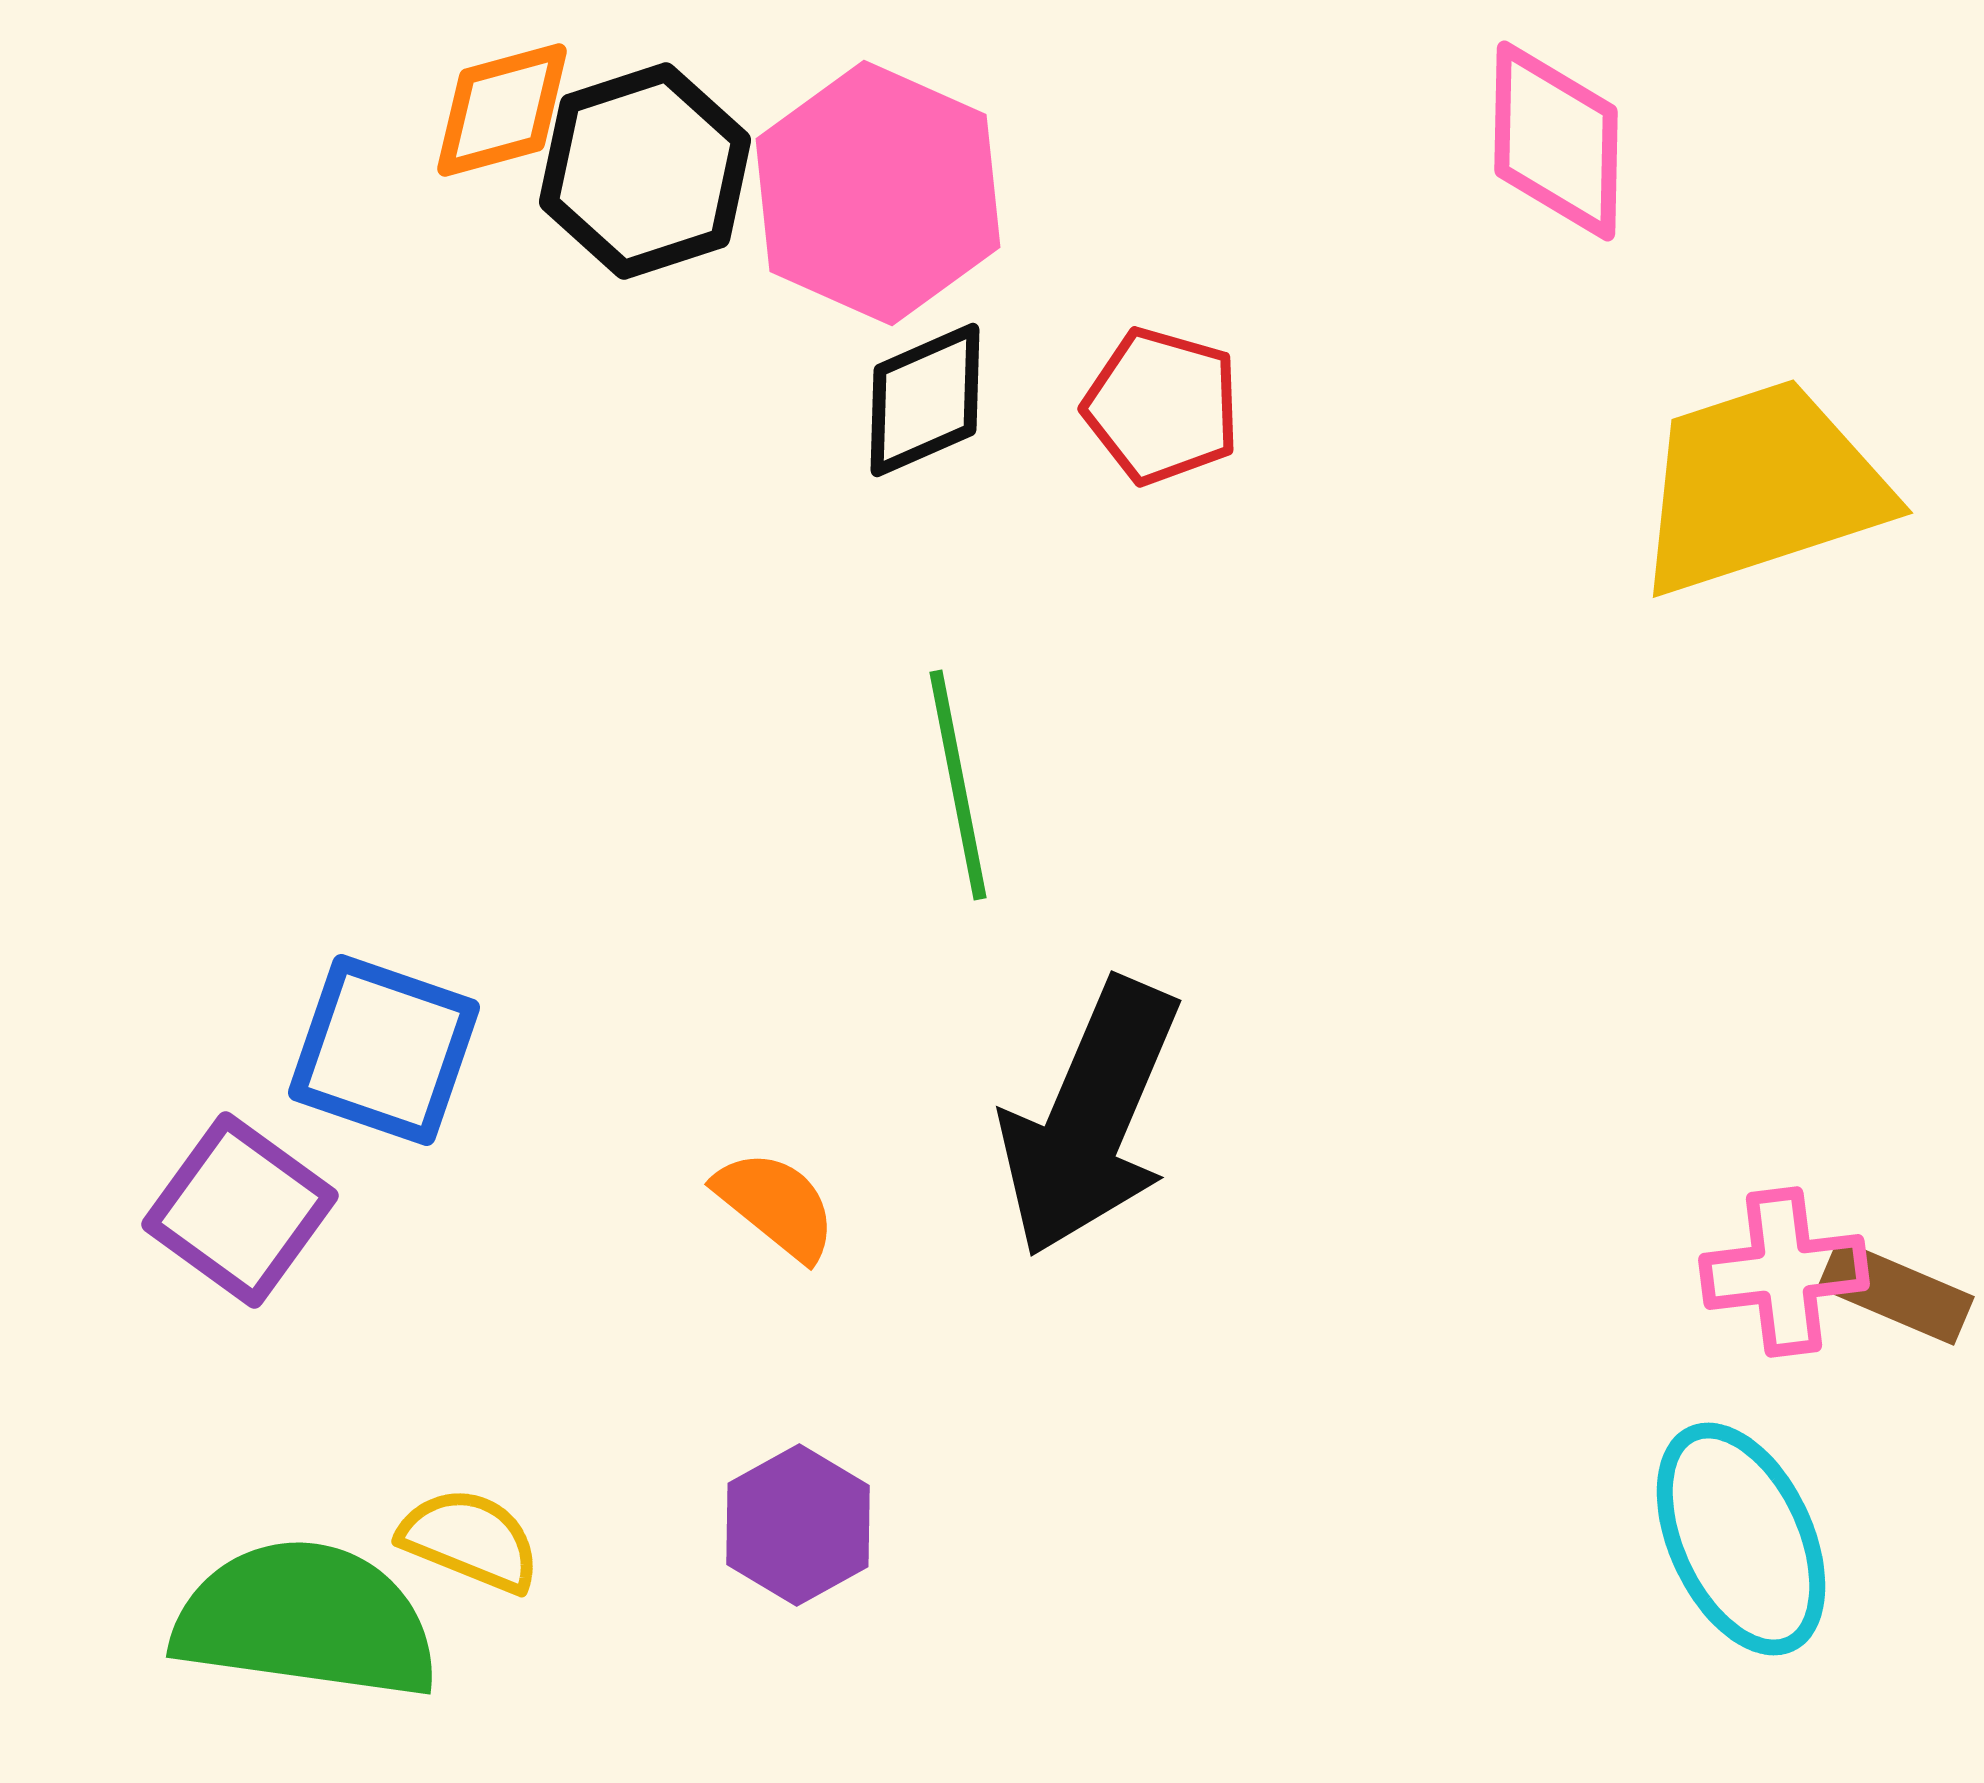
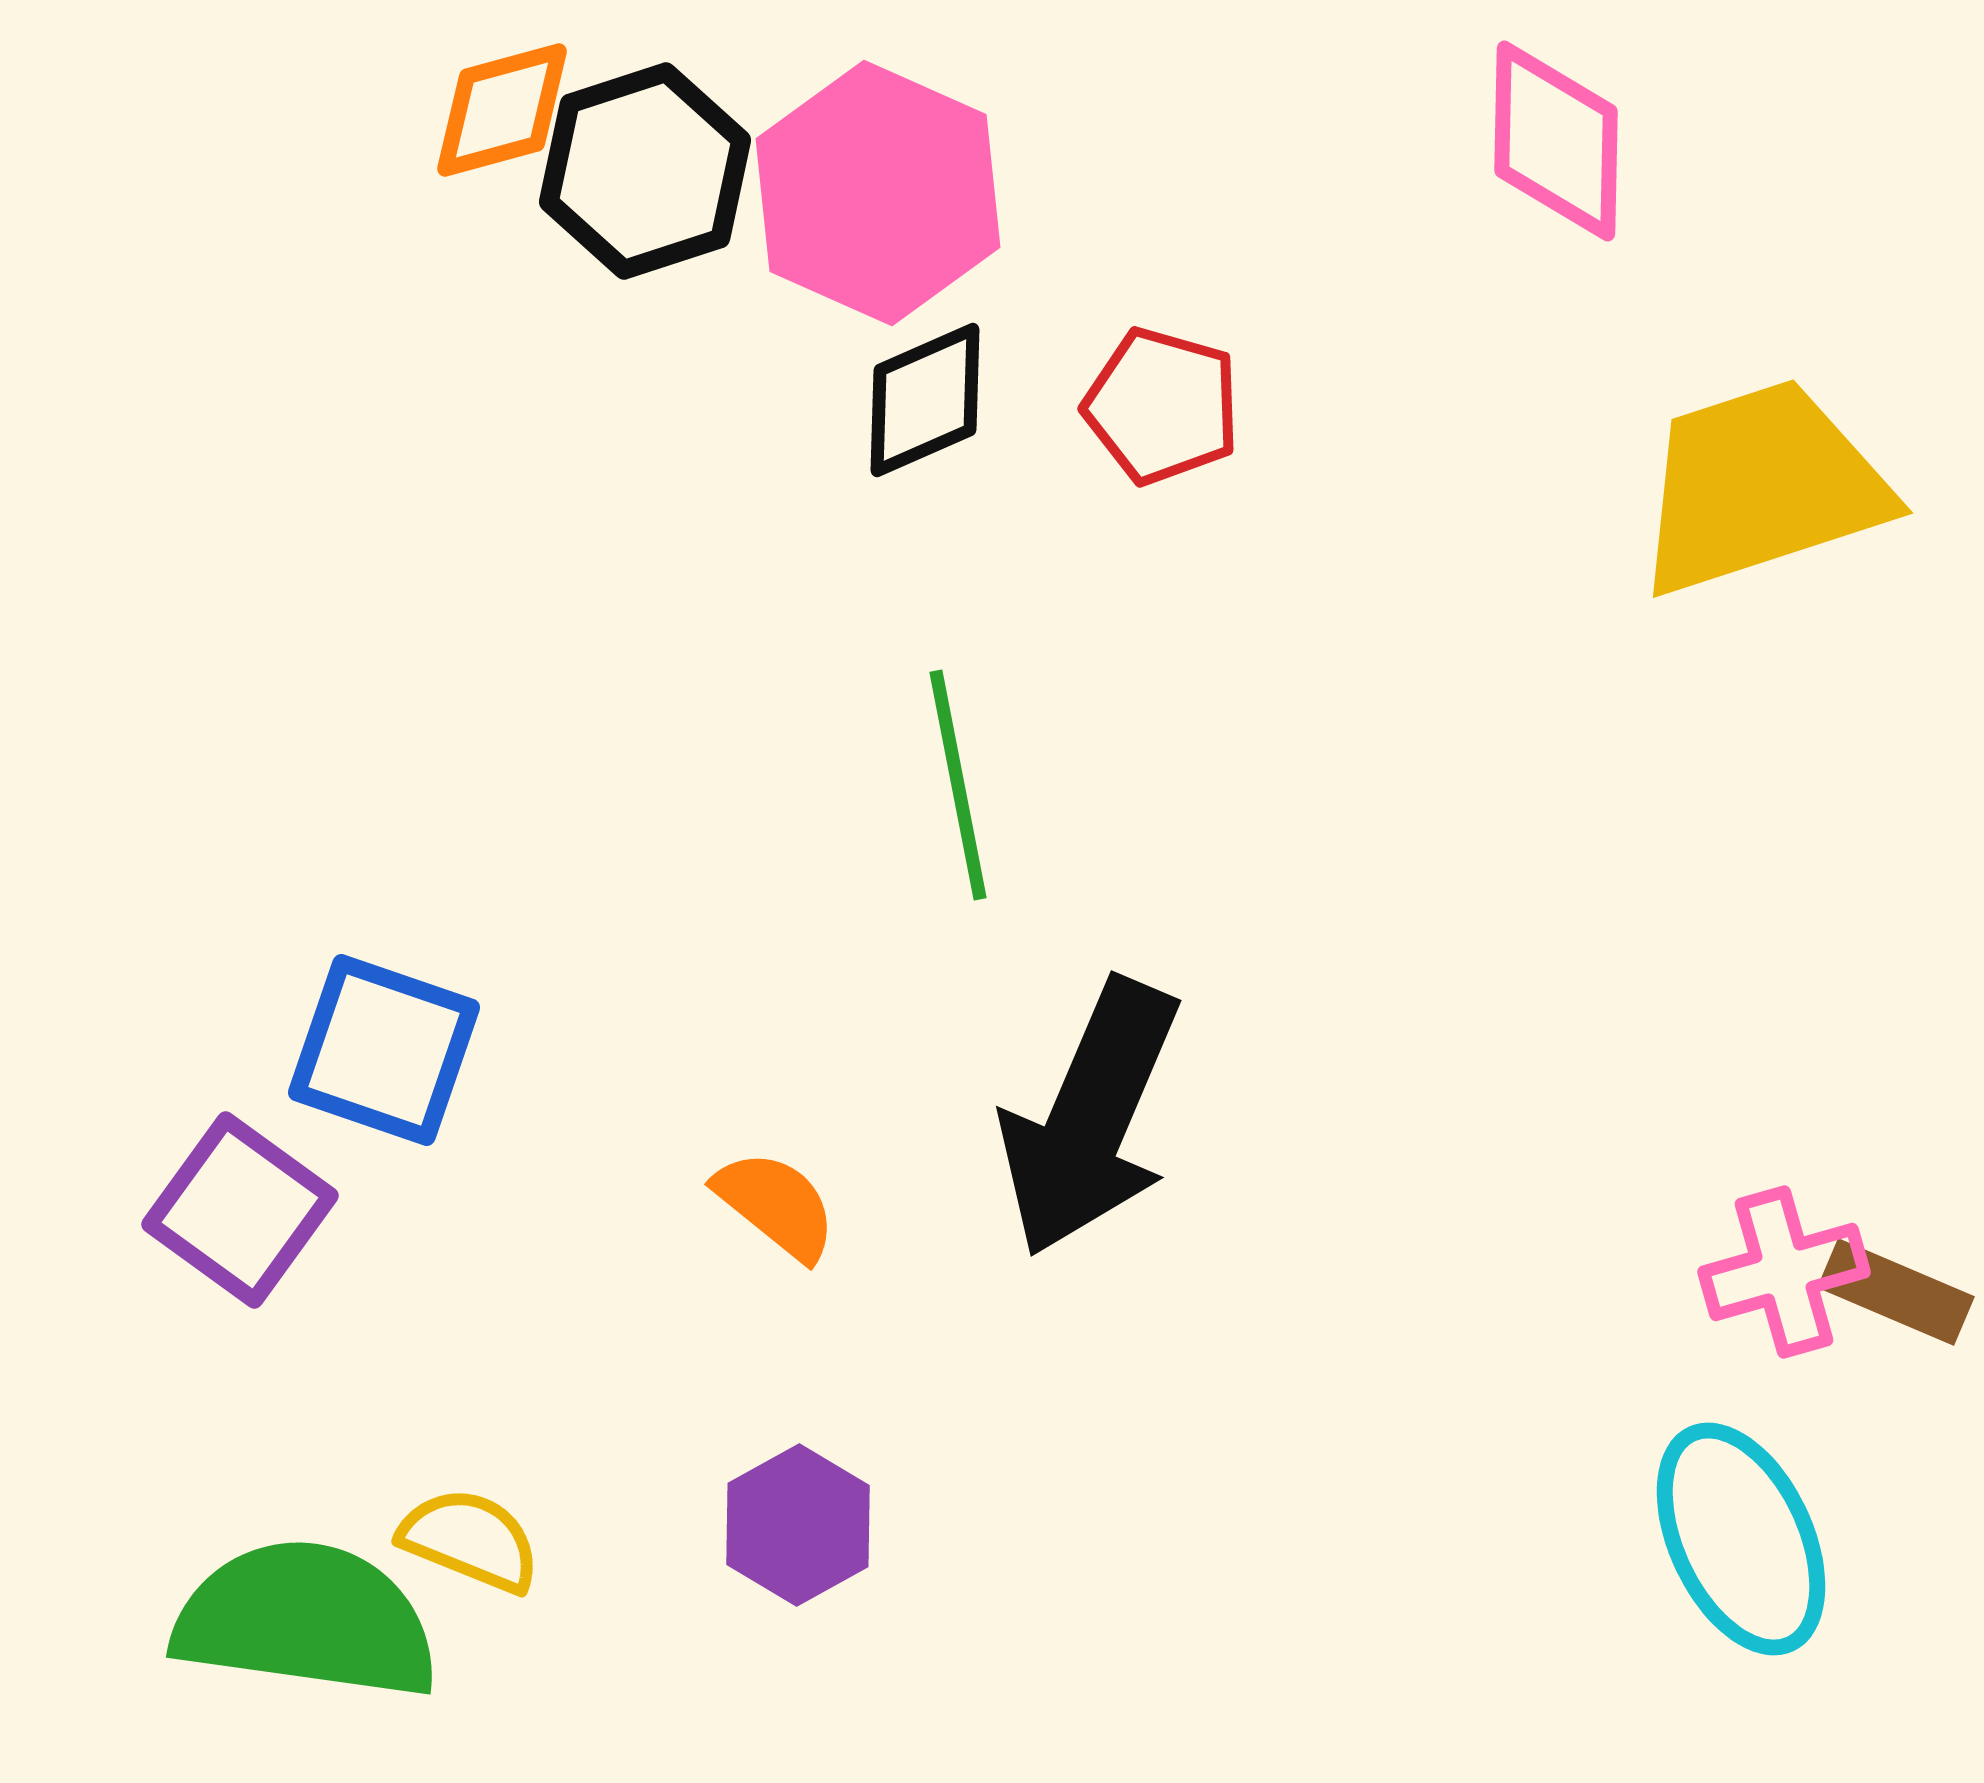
pink cross: rotated 9 degrees counterclockwise
